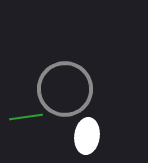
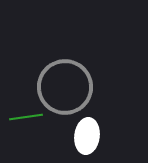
gray circle: moved 2 px up
